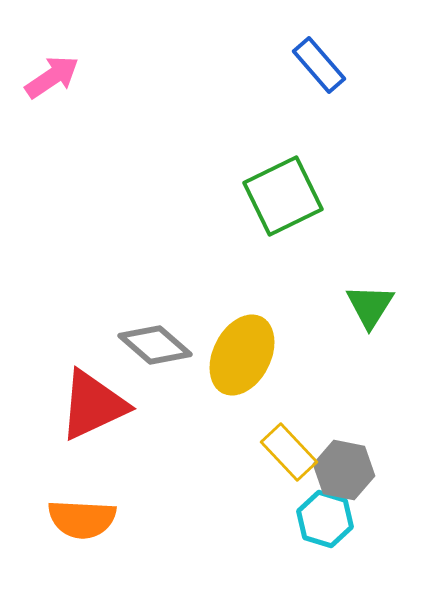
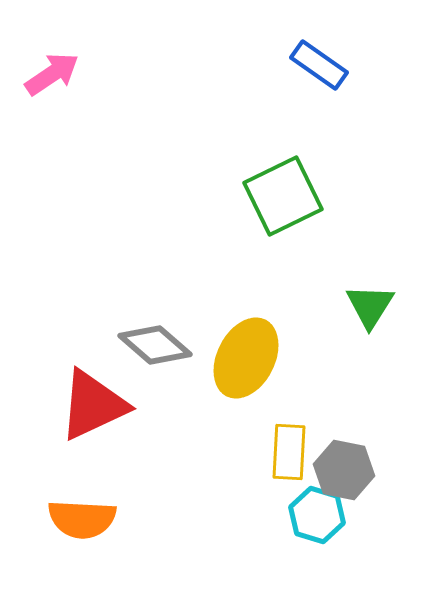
blue rectangle: rotated 14 degrees counterclockwise
pink arrow: moved 3 px up
yellow ellipse: moved 4 px right, 3 px down
yellow rectangle: rotated 46 degrees clockwise
cyan hexagon: moved 8 px left, 4 px up
